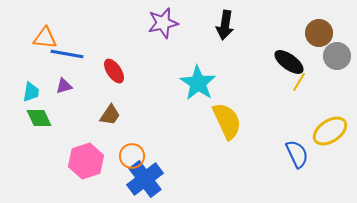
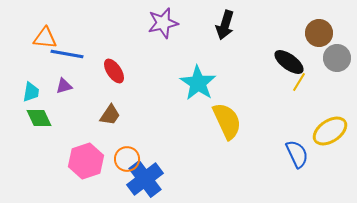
black arrow: rotated 8 degrees clockwise
gray circle: moved 2 px down
orange circle: moved 5 px left, 3 px down
